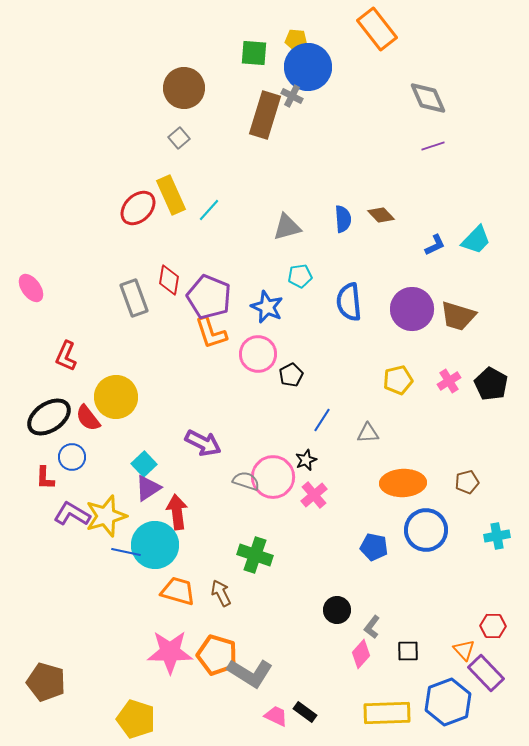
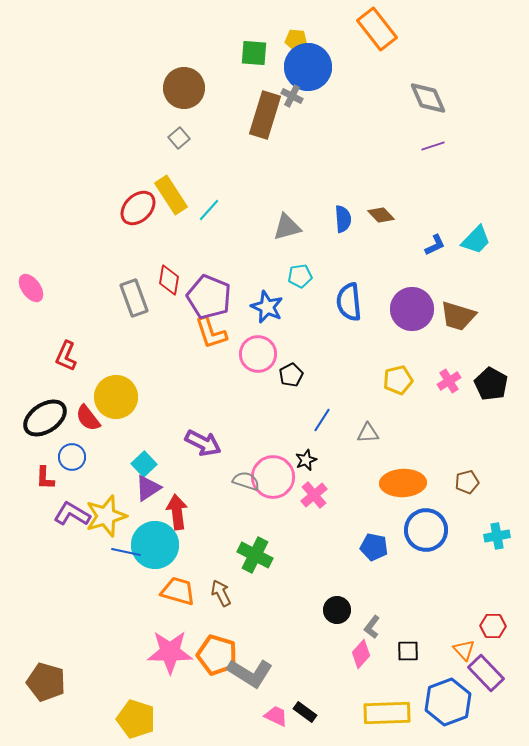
yellow rectangle at (171, 195): rotated 9 degrees counterclockwise
black ellipse at (49, 417): moved 4 px left, 1 px down
green cross at (255, 555): rotated 8 degrees clockwise
